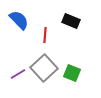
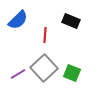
blue semicircle: moved 1 px left; rotated 90 degrees clockwise
